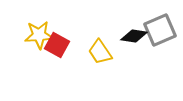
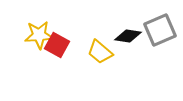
black diamond: moved 6 px left
yellow trapezoid: rotated 16 degrees counterclockwise
